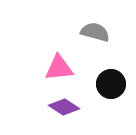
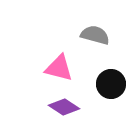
gray semicircle: moved 3 px down
pink triangle: rotated 20 degrees clockwise
